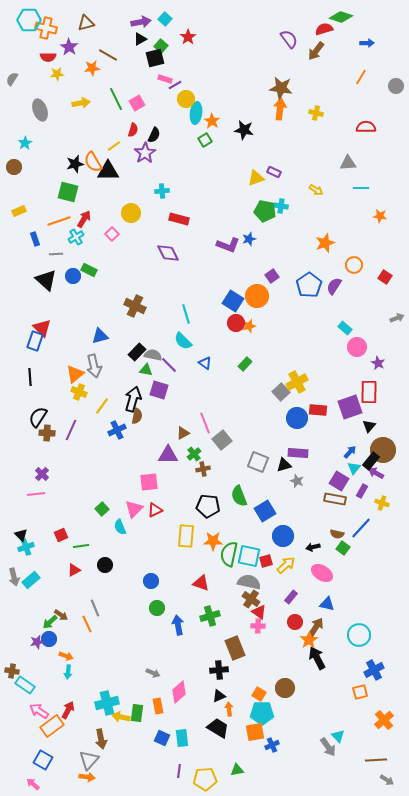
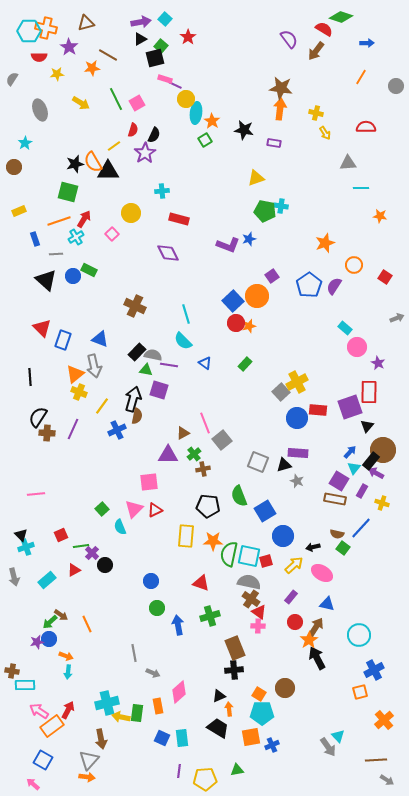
cyan hexagon at (29, 20): moved 11 px down
red semicircle at (324, 29): rotated 48 degrees clockwise
red semicircle at (48, 57): moved 9 px left
purple line at (175, 85): rotated 56 degrees clockwise
yellow arrow at (81, 103): rotated 42 degrees clockwise
purple rectangle at (274, 172): moved 29 px up; rotated 16 degrees counterclockwise
yellow arrow at (316, 190): moved 9 px right, 57 px up; rotated 24 degrees clockwise
blue square at (233, 301): rotated 15 degrees clockwise
blue triangle at (100, 336): moved 3 px down; rotated 36 degrees clockwise
blue rectangle at (35, 341): moved 28 px right, 1 px up
purple line at (169, 365): rotated 36 degrees counterclockwise
black triangle at (369, 426): moved 2 px left
purple line at (71, 430): moved 2 px right, 1 px up
purple cross at (42, 474): moved 50 px right, 79 px down
yellow arrow at (286, 565): moved 8 px right
cyan rectangle at (31, 580): moved 16 px right
gray line at (95, 608): moved 39 px right, 45 px down; rotated 12 degrees clockwise
black cross at (219, 670): moved 15 px right
cyan rectangle at (25, 685): rotated 36 degrees counterclockwise
orange square at (255, 732): moved 4 px left, 5 px down
